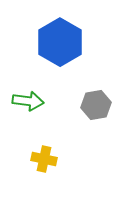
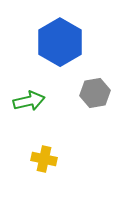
green arrow: moved 1 px right; rotated 20 degrees counterclockwise
gray hexagon: moved 1 px left, 12 px up
